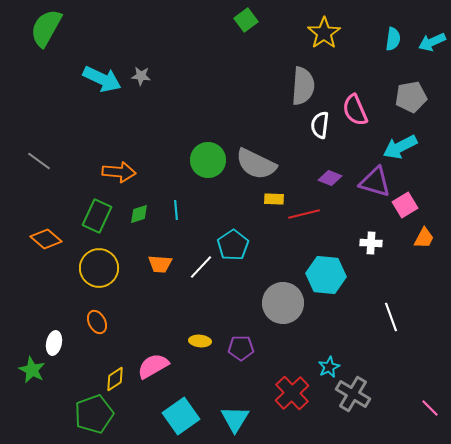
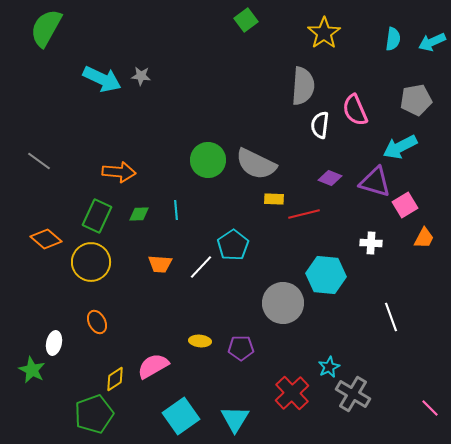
gray pentagon at (411, 97): moved 5 px right, 3 px down
green diamond at (139, 214): rotated 15 degrees clockwise
yellow circle at (99, 268): moved 8 px left, 6 px up
